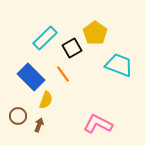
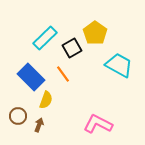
cyan trapezoid: rotated 8 degrees clockwise
